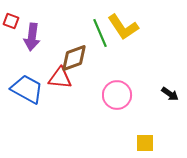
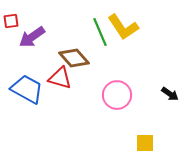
red square: rotated 28 degrees counterclockwise
green line: moved 1 px up
purple arrow: rotated 48 degrees clockwise
brown diamond: rotated 68 degrees clockwise
red triangle: rotated 10 degrees clockwise
